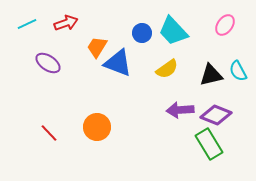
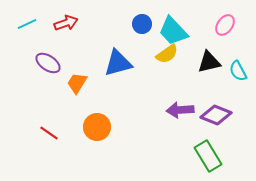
blue circle: moved 9 px up
orange trapezoid: moved 20 px left, 36 px down
blue triangle: rotated 36 degrees counterclockwise
yellow semicircle: moved 15 px up
black triangle: moved 2 px left, 13 px up
red line: rotated 12 degrees counterclockwise
green rectangle: moved 1 px left, 12 px down
